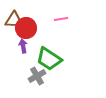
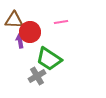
pink line: moved 3 px down
red circle: moved 4 px right, 4 px down
purple arrow: moved 3 px left, 5 px up
